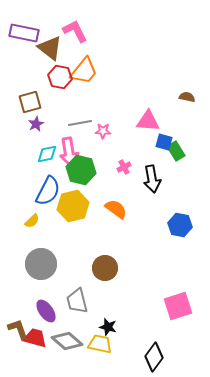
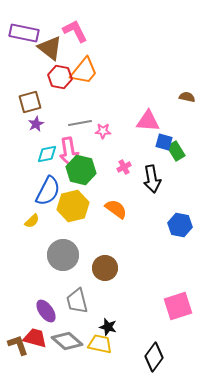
gray circle: moved 22 px right, 9 px up
brown L-shape: moved 16 px down
